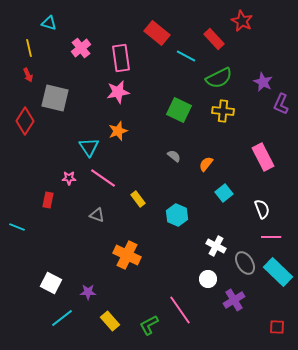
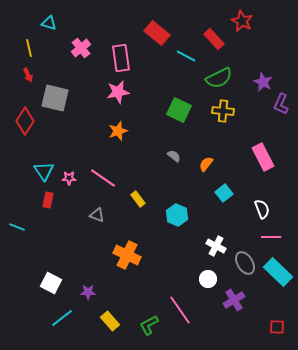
cyan triangle at (89, 147): moved 45 px left, 24 px down
